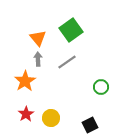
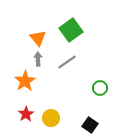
green circle: moved 1 px left, 1 px down
black square: rotated 28 degrees counterclockwise
